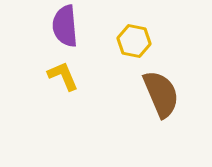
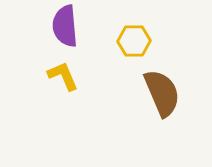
yellow hexagon: rotated 12 degrees counterclockwise
brown semicircle: moved 1 px right, 1 px up
